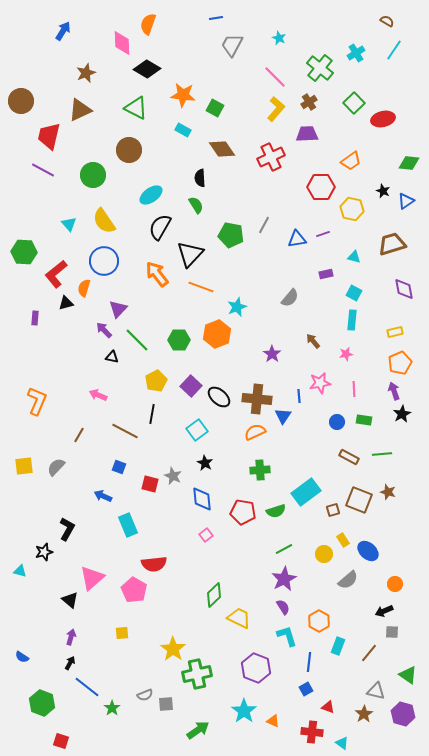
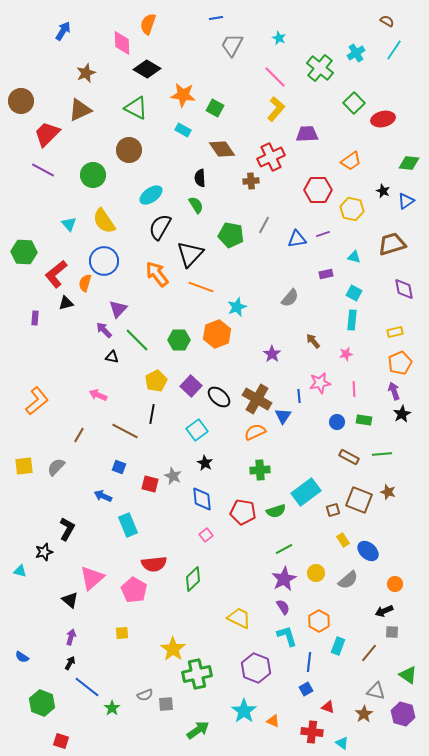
brown cross at (309, 102): moved 58 px left, 79 px down; rotated 28 degrees clockwise
red trapezoid at (49, 136): moved 2 px left, 2 px up; rotated 32 degrees clockwise
red hexagon at (321, 187): moved 3 px left, 3 px down
orange semicircle at (84, 288): moved 1 px right, 5 px up
brown cross at (257, 399): rotated 24 degrees clockwise
orange L-shape at (37, 401): rotated 28 degrees clockwise
yellow circle at (324, 554): moved 8 px left, 19 px down
green diamond at (214, 595): moved 21 px left, 16 px up
